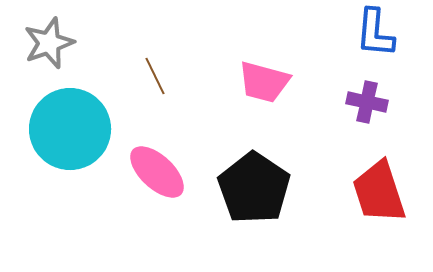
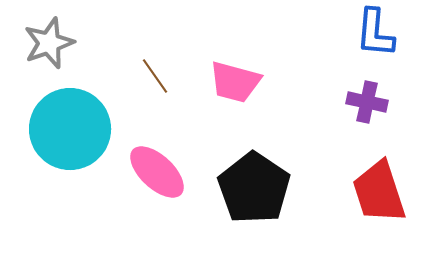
brown line: rotated 9 degrees counterclockwise
pink trapezoid: moved 29 px left
